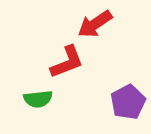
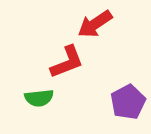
green semicircle: moved 1 px right, 1 px up
